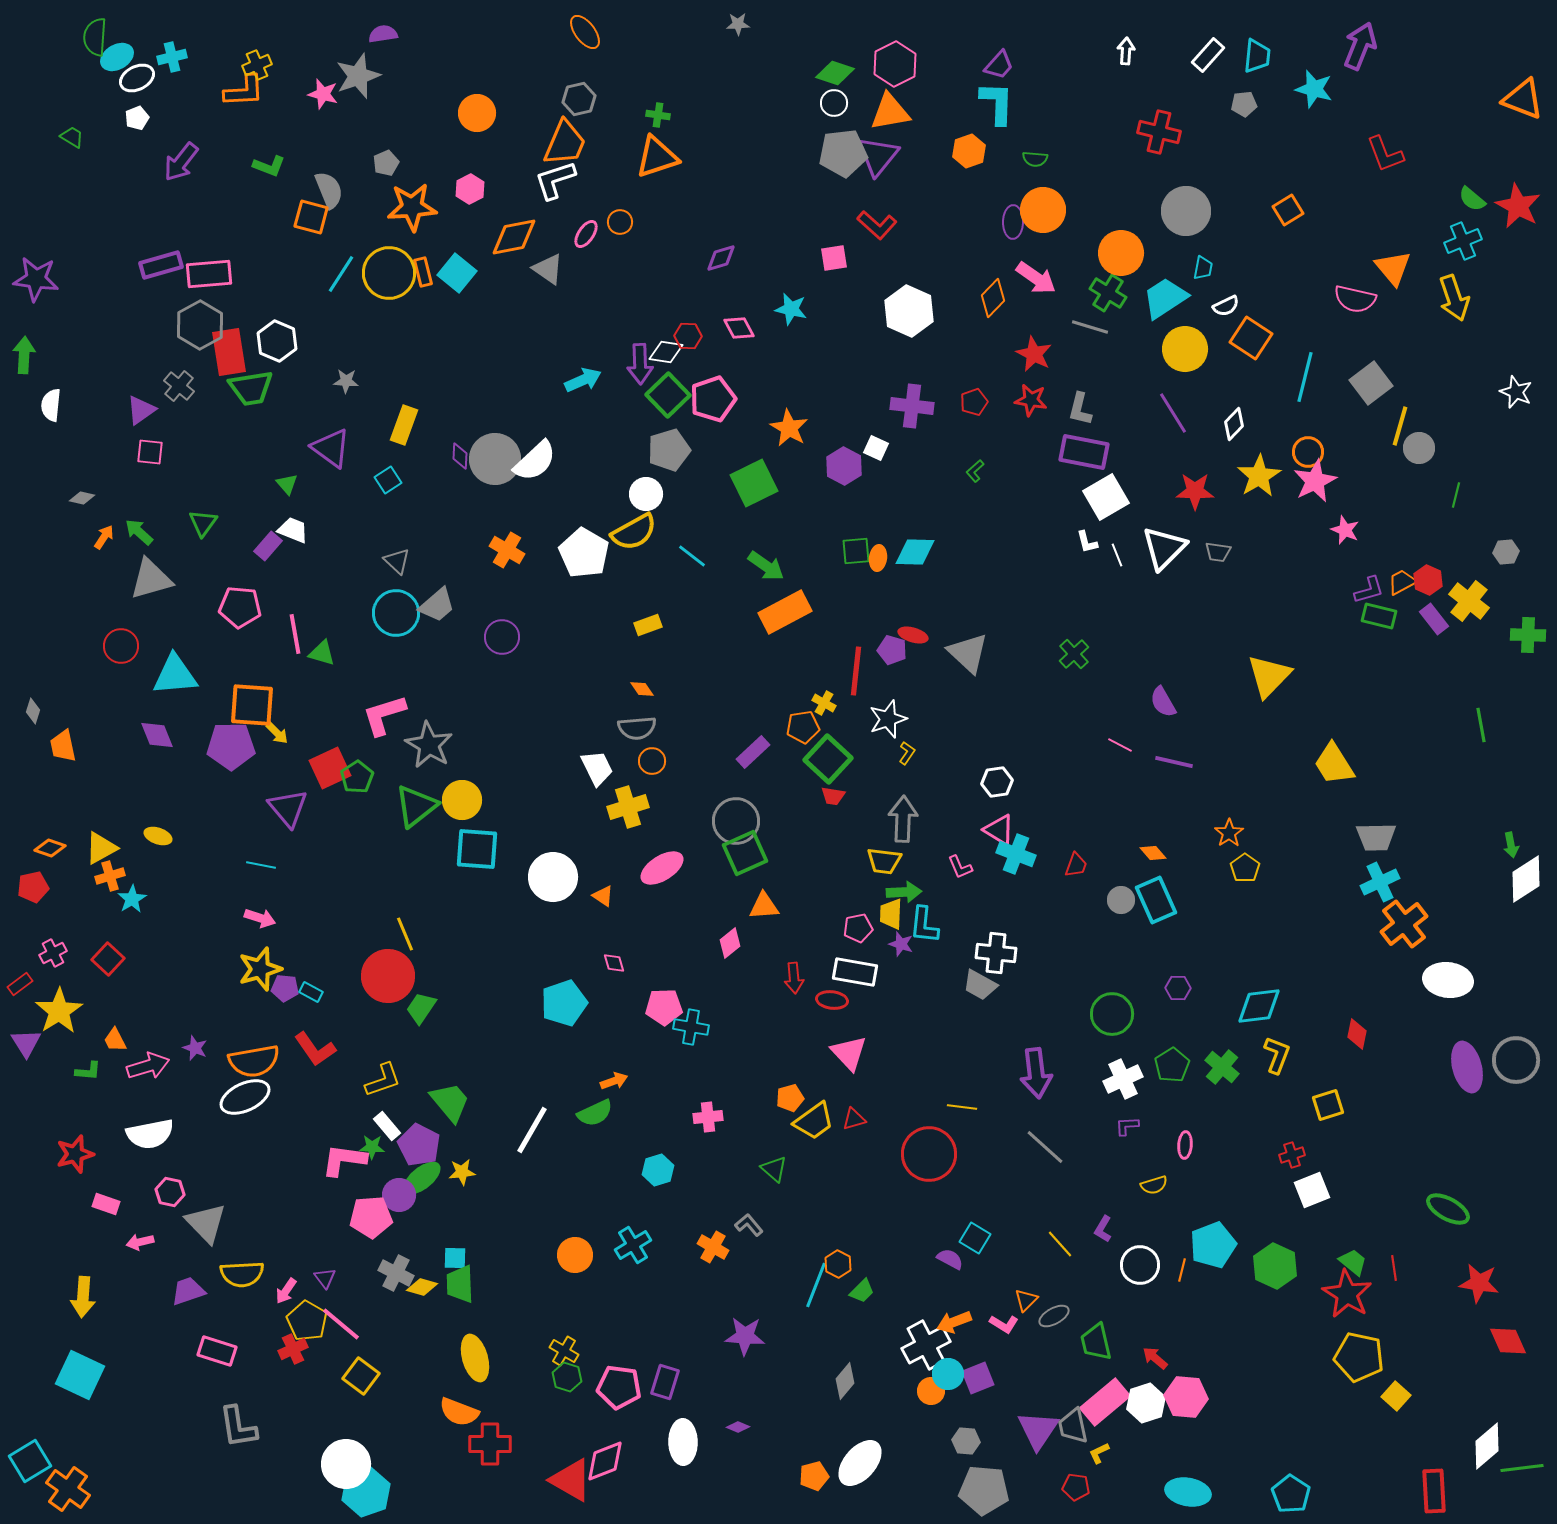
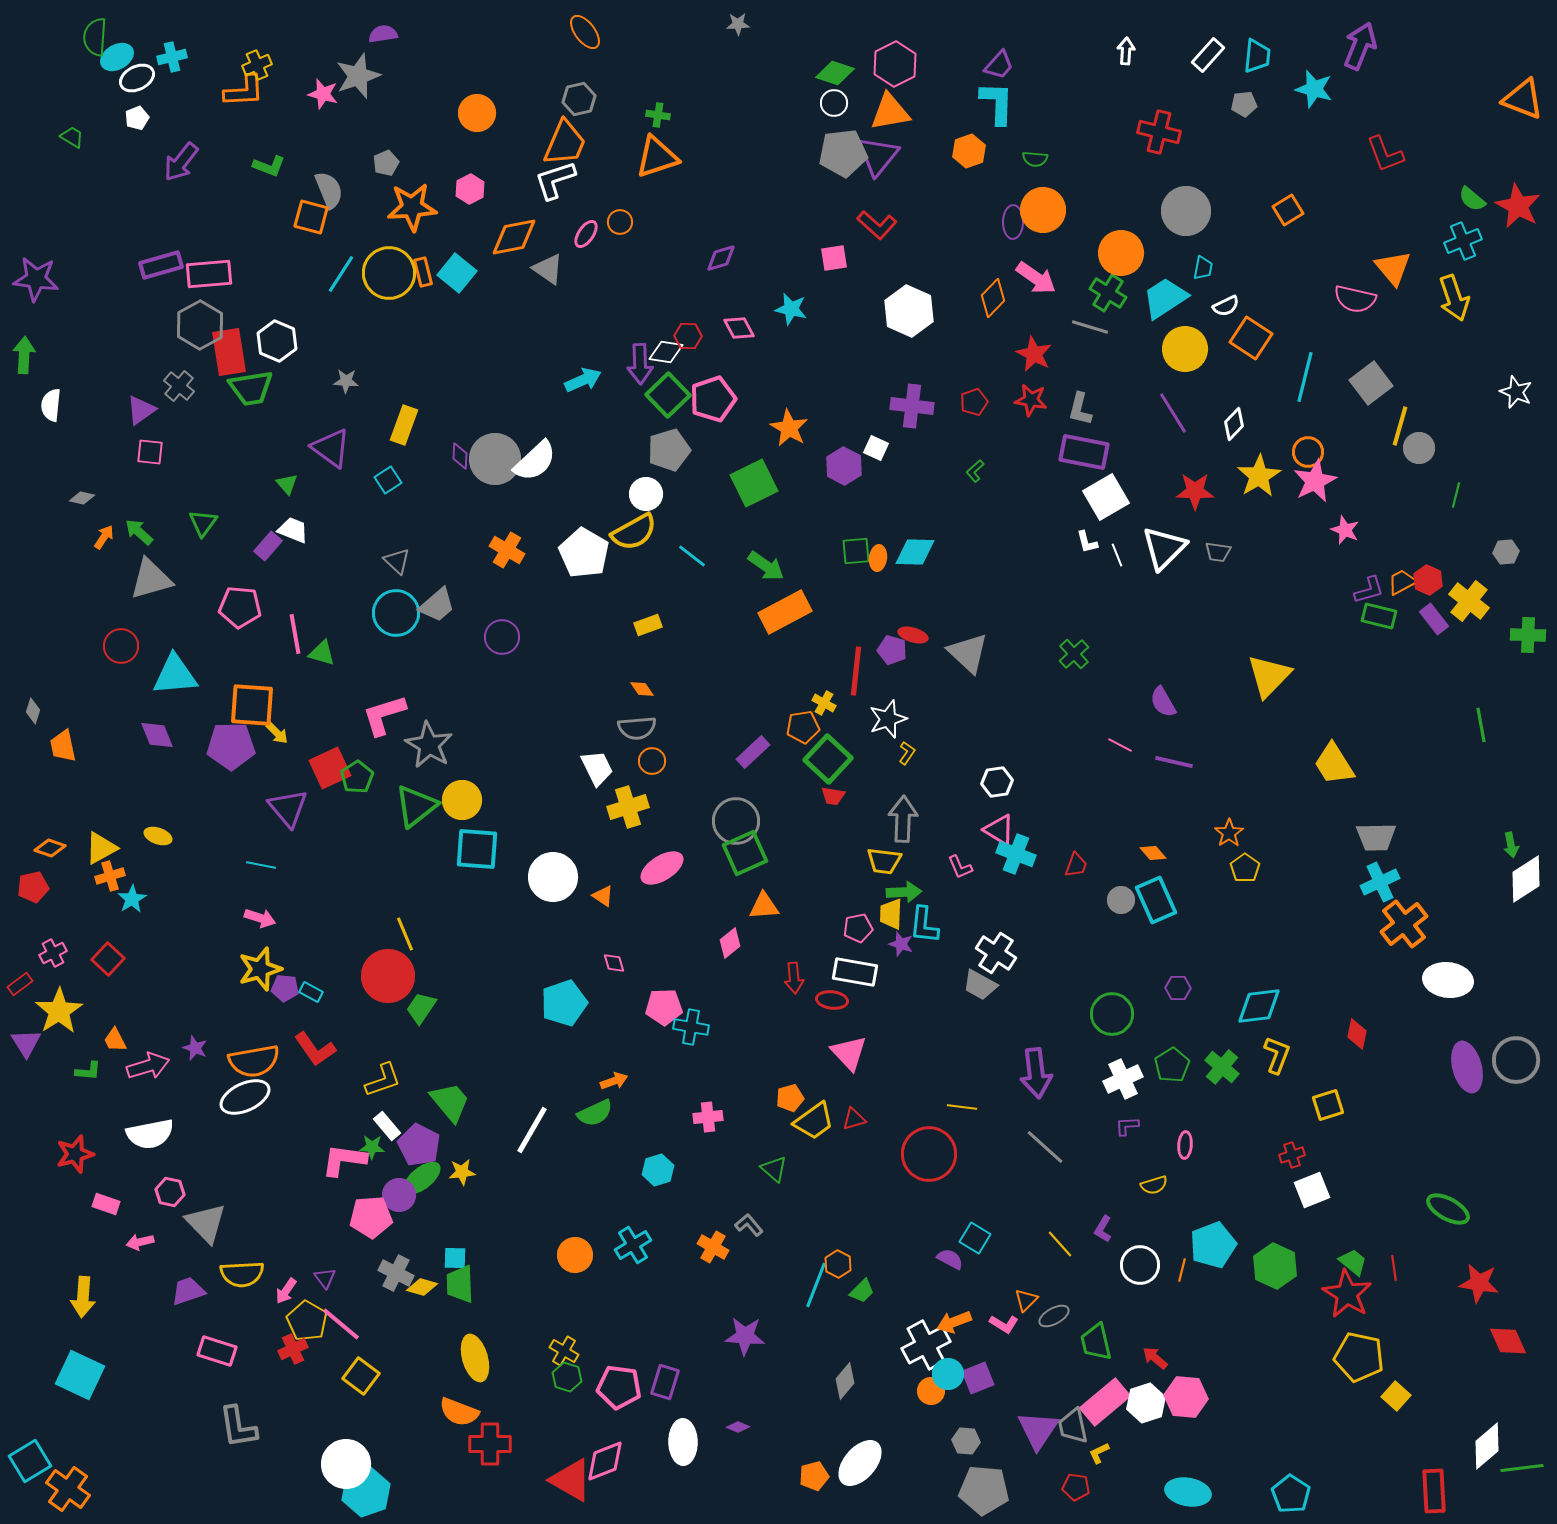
white cross at (996, 953): rotated 27 degrees clockwise
